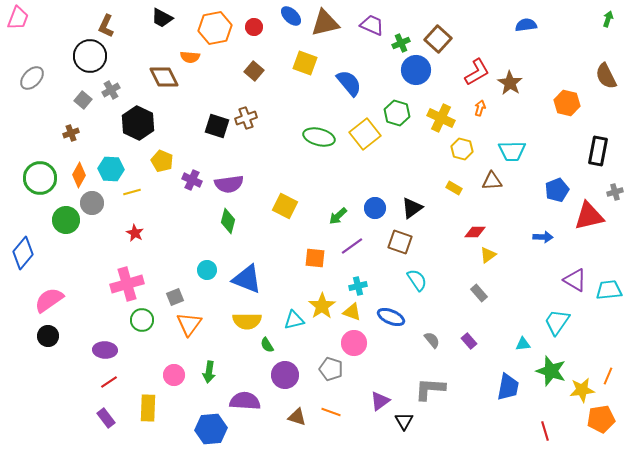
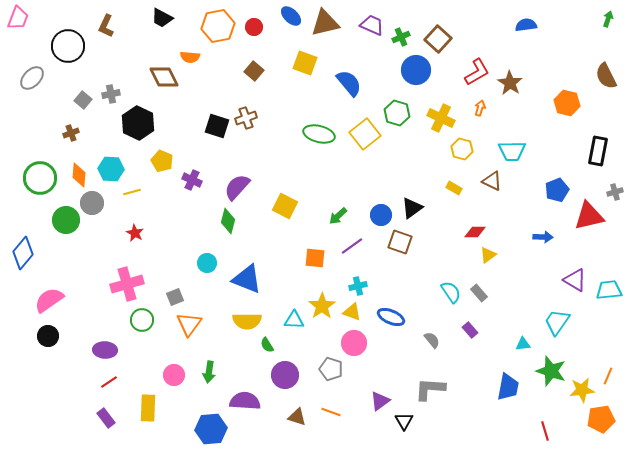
orange hexagon at (215, 28): moved 3 px right, 2 px up
green cross at (401, 43): moved 6 px up
black circle at (90, 56): moved 22 px left, 10 px up
gray cross at (111, 90): moved 4 px down; rotated 18 degrees clockwise
green ellipse at (319, 137): moved 3 px up
orange diamond at (79, 175): rotated 25 degrees counterclockwise
brown triangle at (492, 181): rotated 30 degrees clockwise
purple semicircle at (229, 184): moved 8 px right, 3 px down; rotated 140 degrees clockwise
blue circle at (375, 208): moved 6 px right, 7 px down
cyan circle at (207, 270): moved 7 px up
cyan semicircle at (417, 280): moved 34 px right, 12 px down
cyan triangle at (294, 320): rotated 15 degrees clockwise
purple rectangle at (469, 341): moved 1 px right, 11 px up
